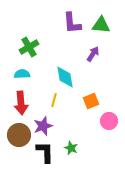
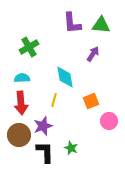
cyan semicircle: moved 4 px down
